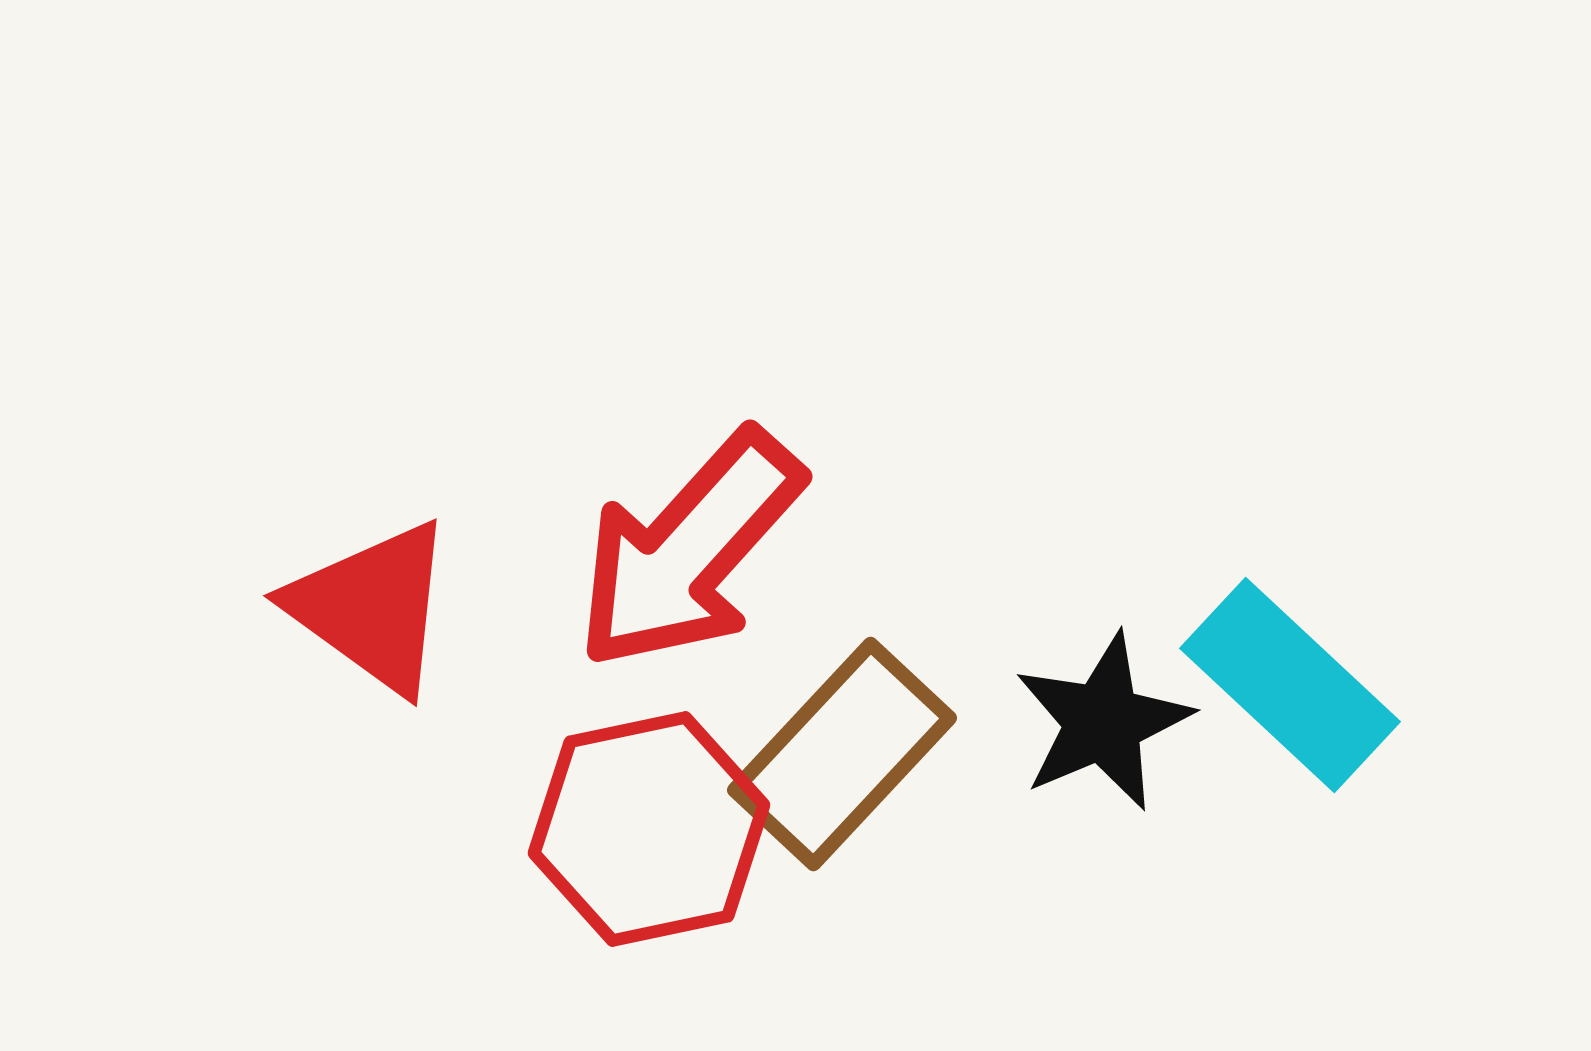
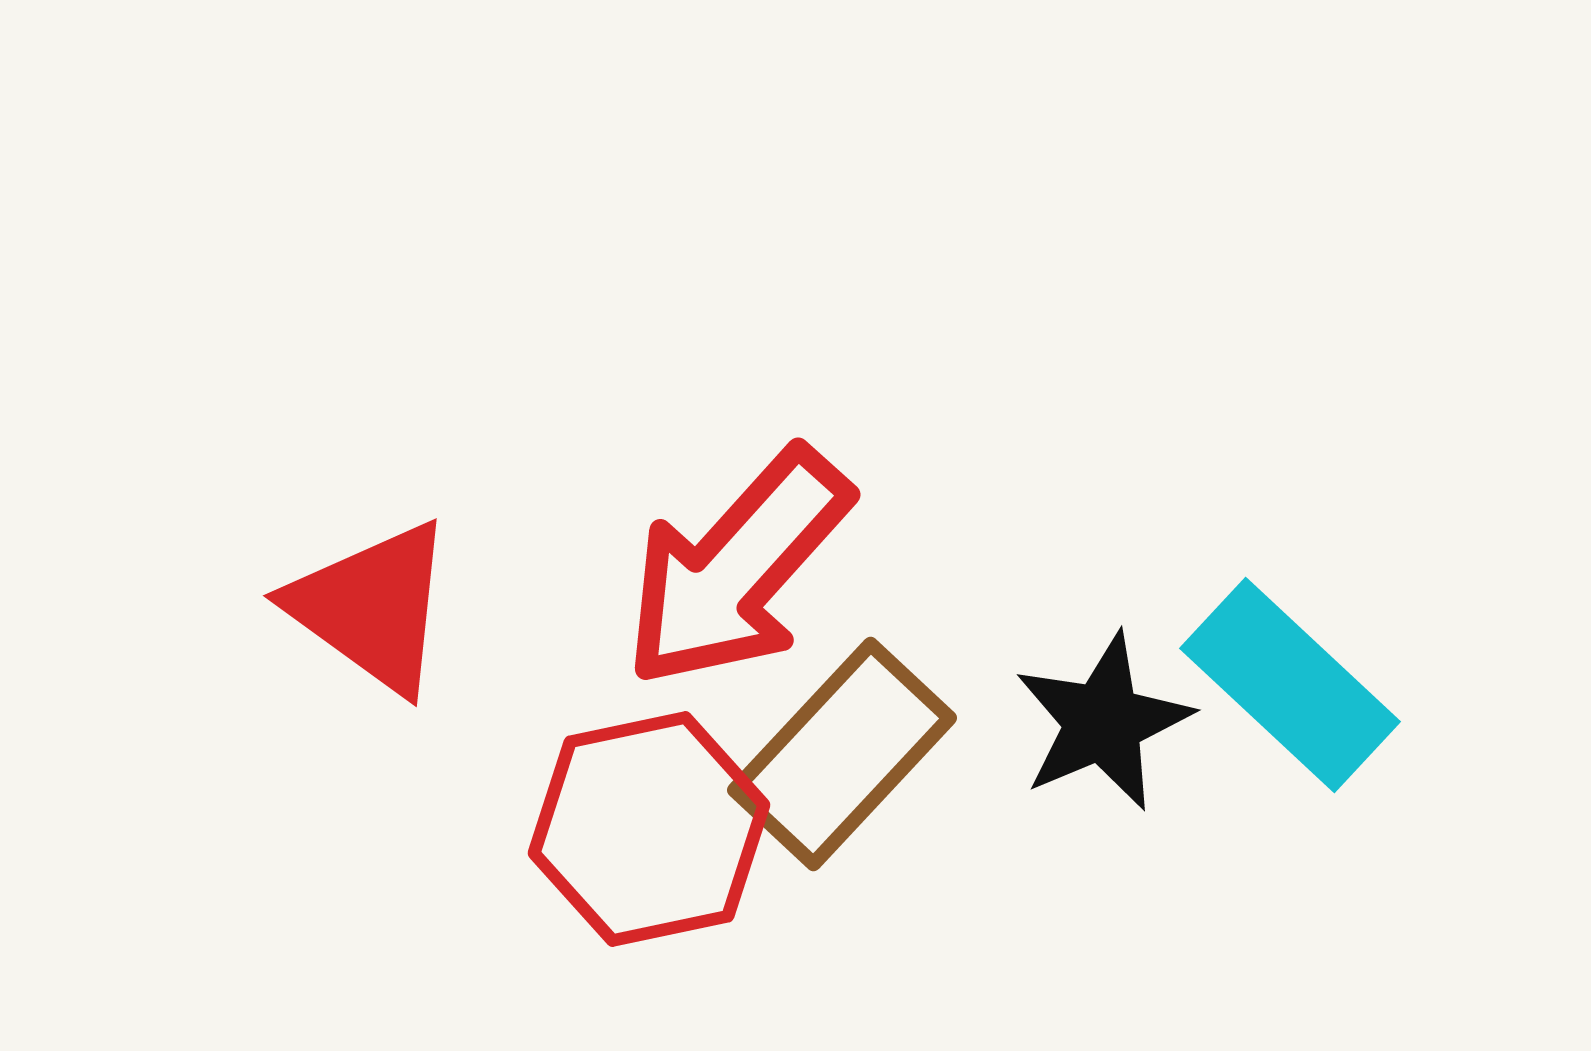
red arrow: moved 48 px right, 18 px down
